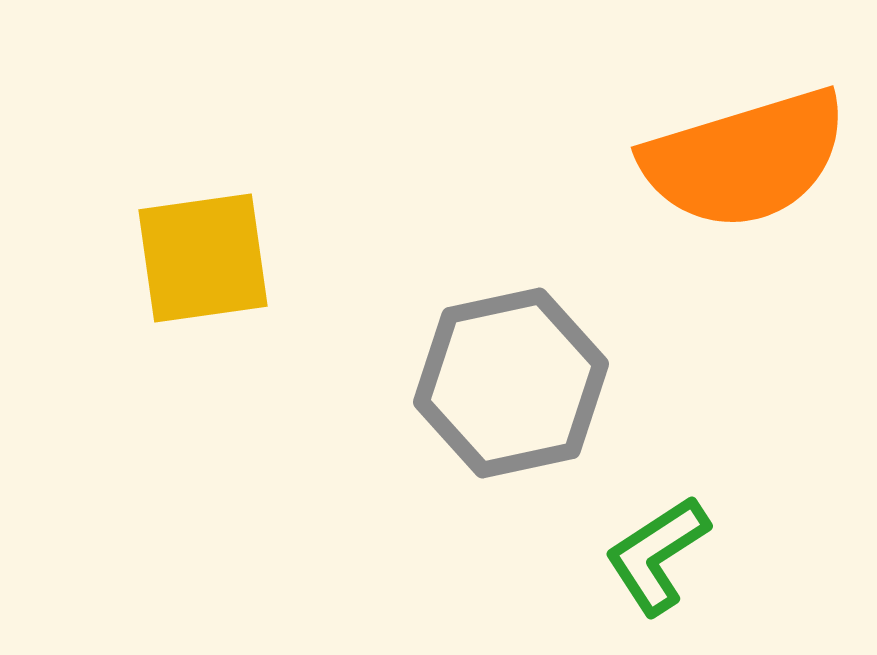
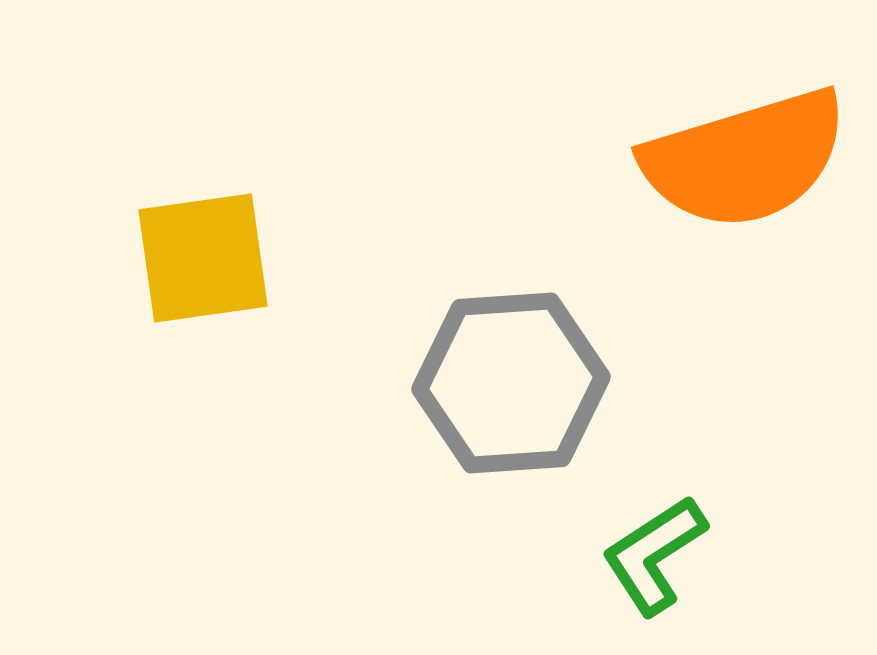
gray hexagon: rotated 8 degrees clockwise
green L-shape: moved 3 px left
